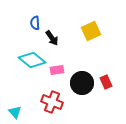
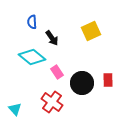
blue semicircle: moved 3 px left, 1 px up
cyan diamond: moved 3 px up
pink rectangle: moved 2 px down; rotated 64 degrees clockwise
red rectangle: moved 2 px right, 2 px up; rotated 24 degrees clockwise
red cross: rotated 15 degrees clockwise
cyan triangle: moved 3 px up
